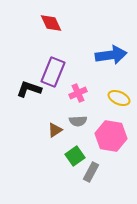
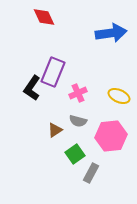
red diamond: moved 7 px left, 6 px up
blue arrow: moved 22 px up
black L-shape: moved 3 px right, 1 px up; rotated 75 degrees counterclockwise
yellow ellipse: moved 2 px up
gray semicircle: rotated 18 degrees clockwise
pink hexagon: rotated 16 degrees counterclockwise
green square: moved 2 px up
gray rectangle: moved 1 px down
